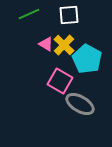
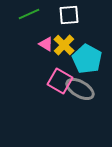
gray ellipse: moved 15 px up
